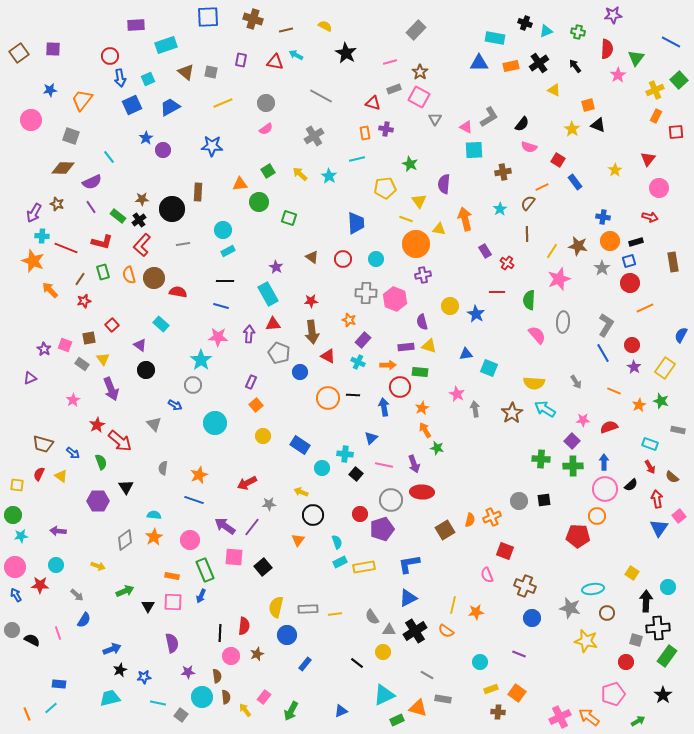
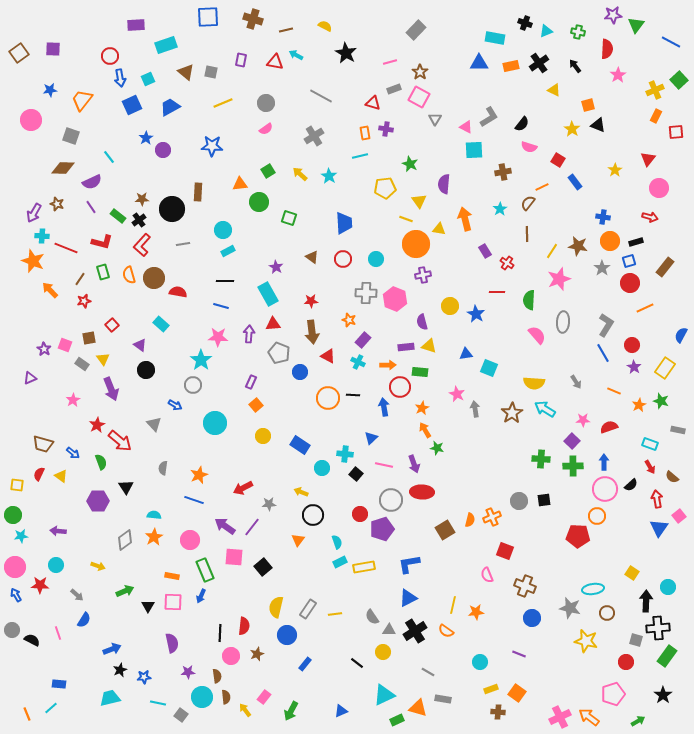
green triangle at (636, 58): moved 33 px up
cyan line at (357, 159): moved 3 px right, 3 px up
blue trapezoid at (356, 223): moved 12 px left
brown rectangle at (673, 262): moved 8 px left, 5 px down; rotated 48 degrees clockwise
red arrow at (247, 483): moved 4 px left, 5 px down
gray rectangle at (308, 609): rotated 54 degrees counterclockwise
gray line at (427, 675): moved 1 px right, 3 px up
